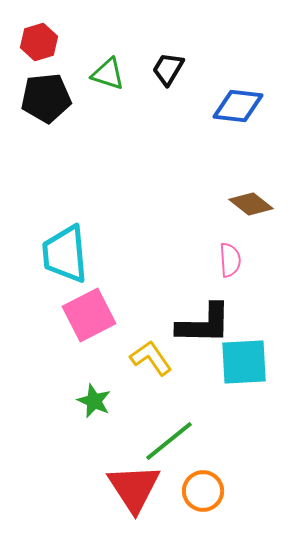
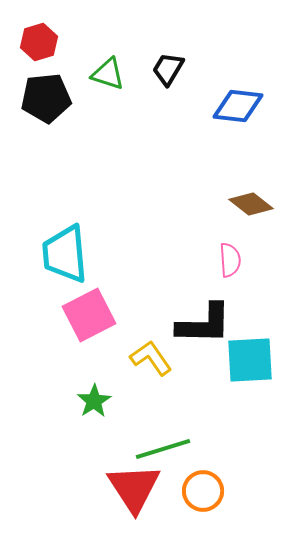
cyan square: moved 6 px right, 2 px up
green star: rotated 16 degrees clockwise
green line: moved 6 px left, 8 px down; rotated 22 degrees clockwise
